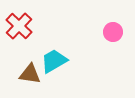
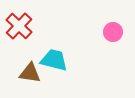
cyan trapezoid: moved 1 px up; rotated 44 degrees clockwise
brown triangle: moved 1 px up
